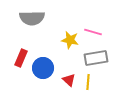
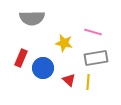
yellow star: moved 6 px left, 3 px down
